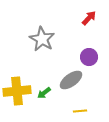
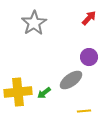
gray star: moved 8 px left, 16 px up; rotated 10 degrees clockwise
yellow cross: moved 1 px right, 1 px down
yellow line: moved 4 px right
